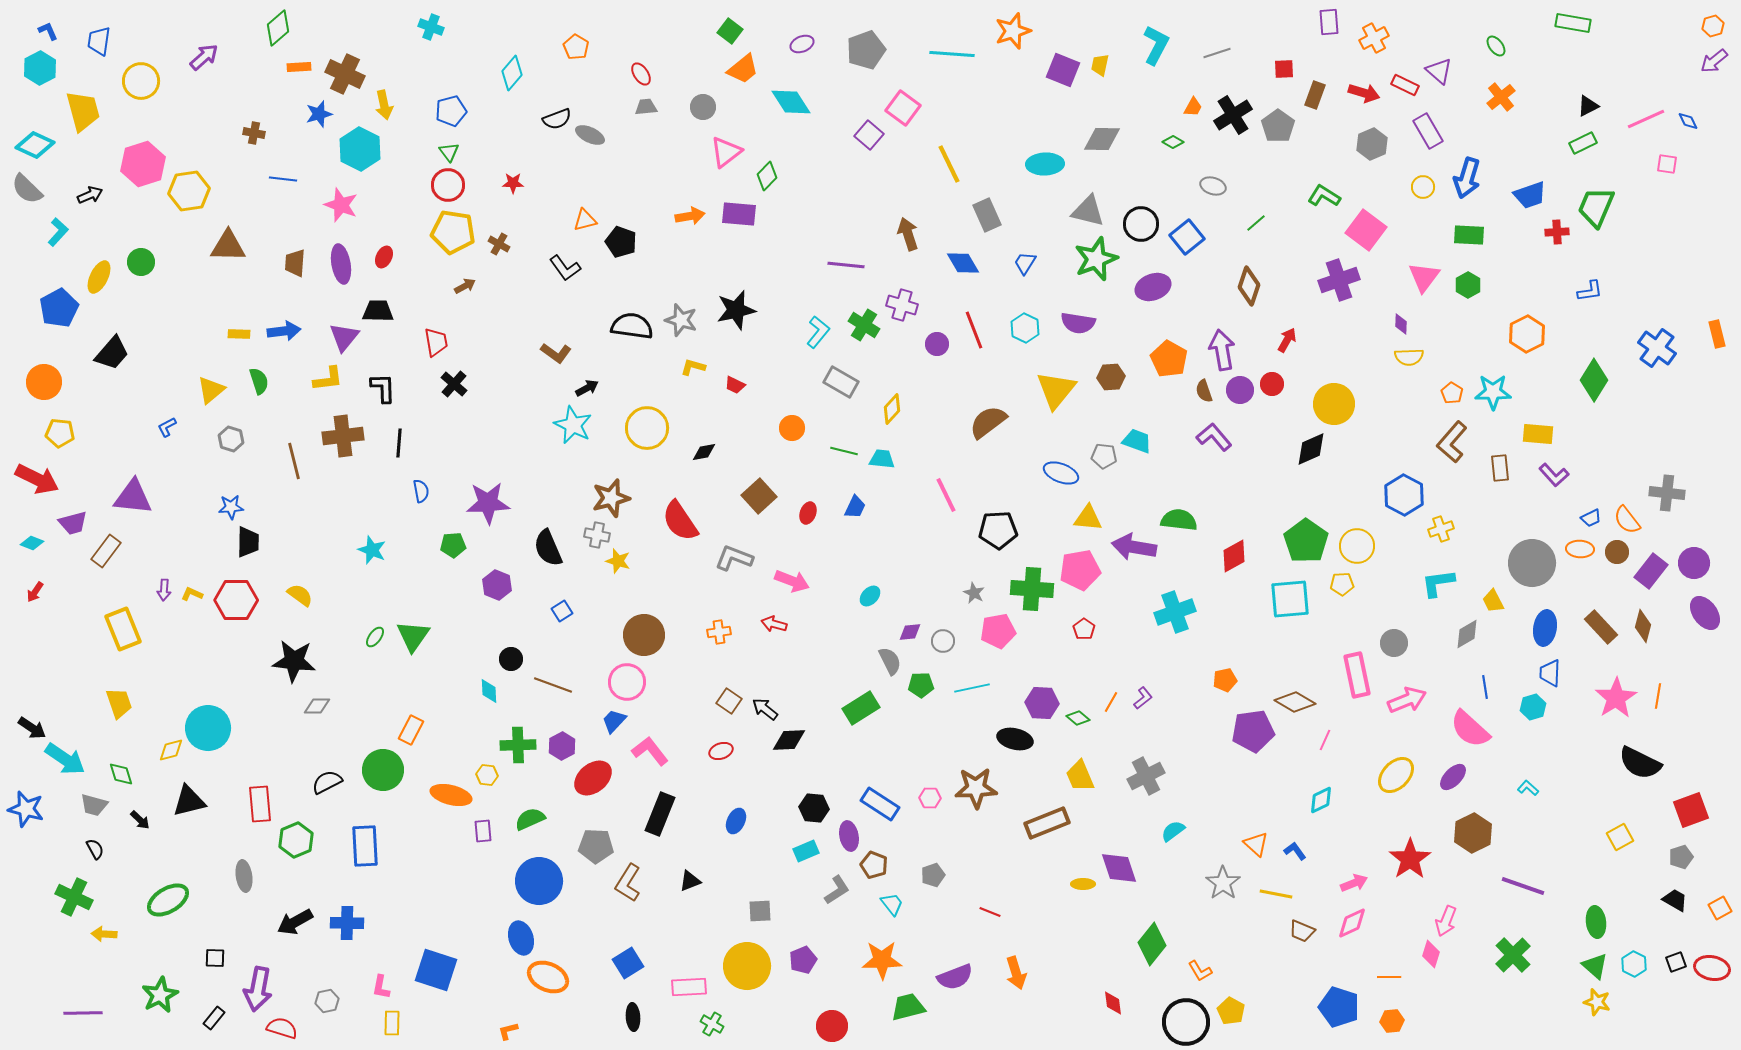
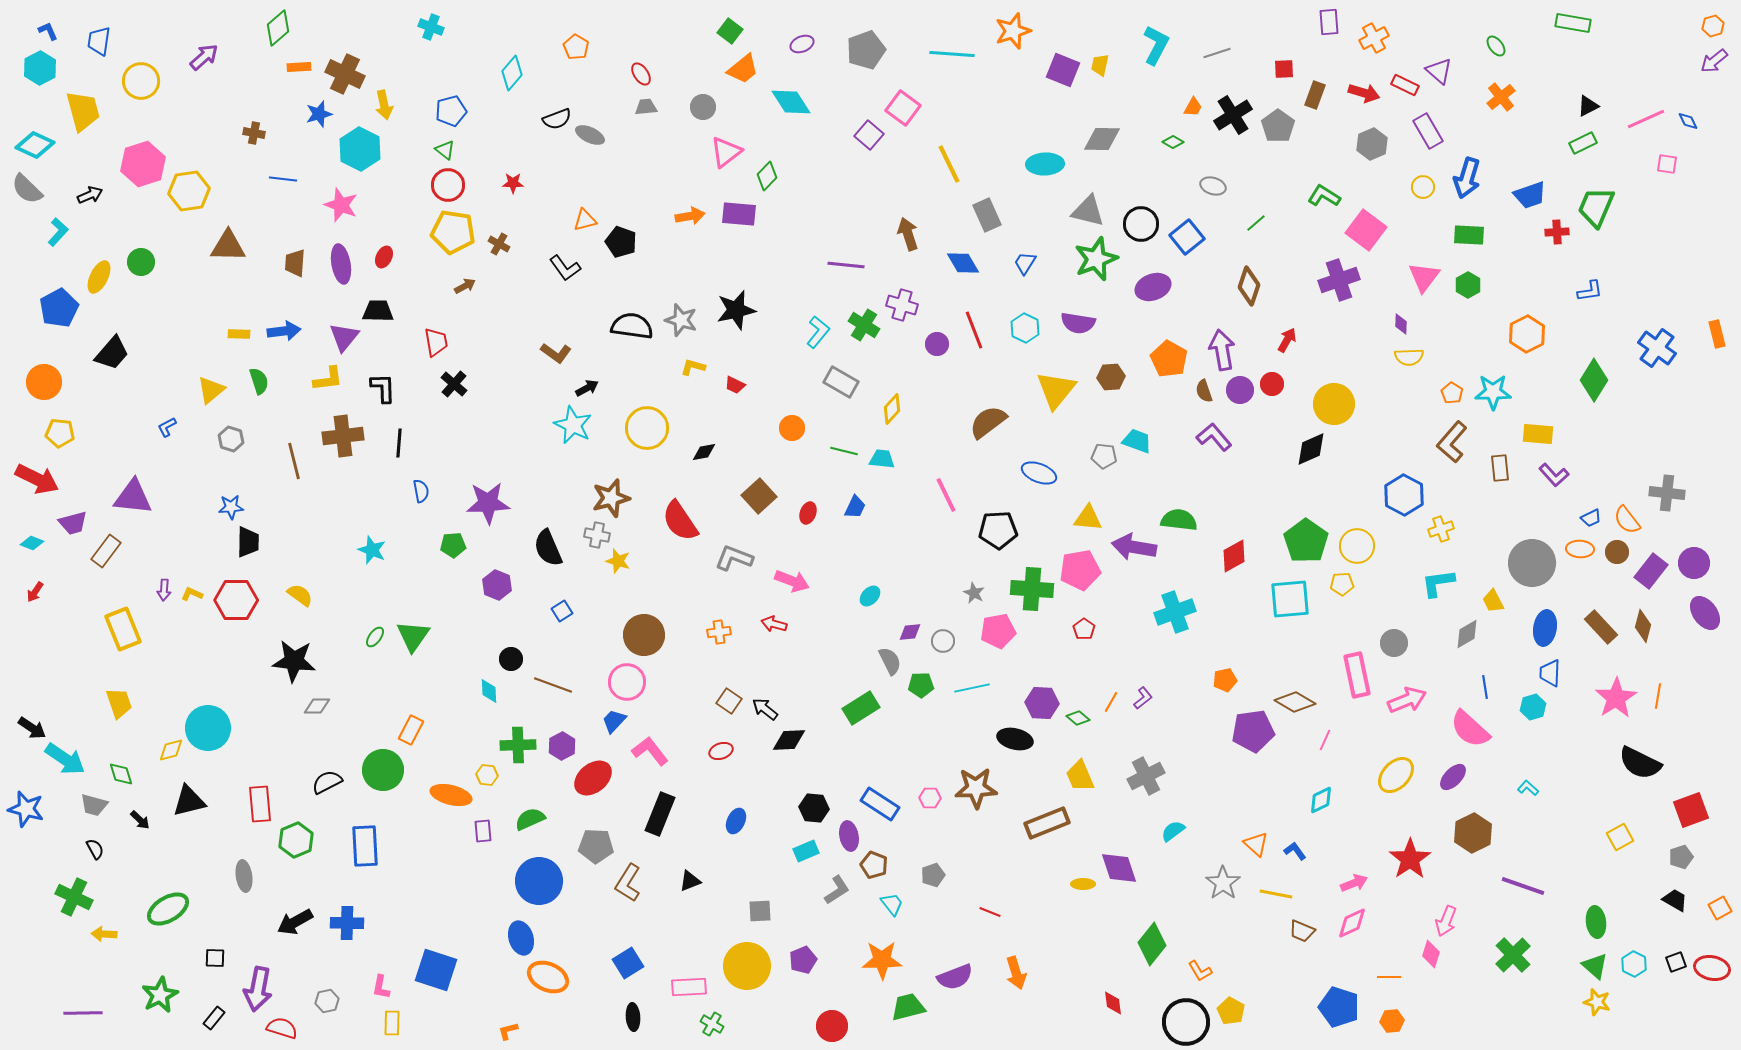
green triangle at (449, 152): moved 4 px left, 2 px up; rotated 15 degrees counterclockwise
blue ellipse at (1061, 473): moved 22 px left
green ellipse at (168, 900): moved 9 px down
